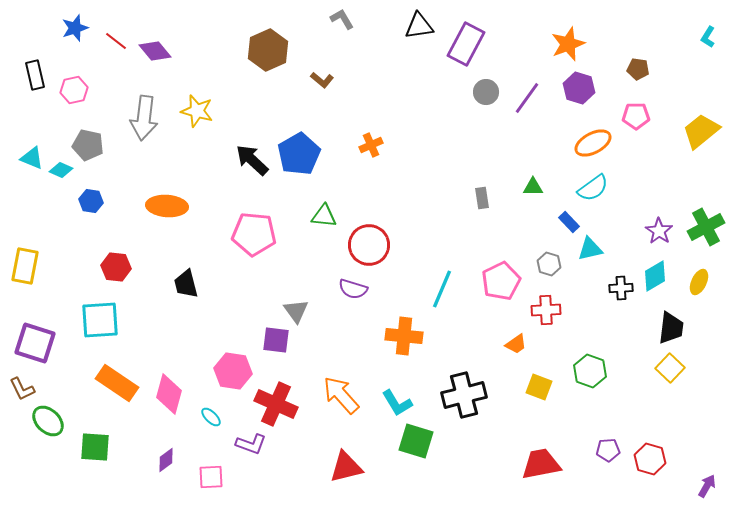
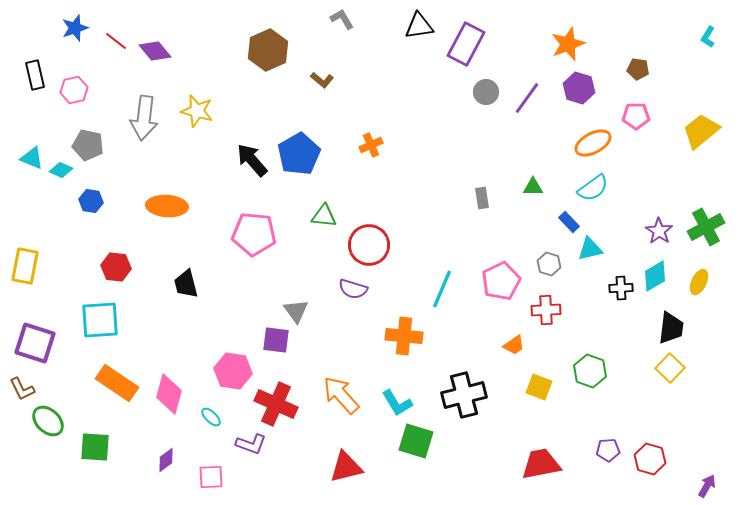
black arrow at (252, 160): rotated 6 degrees clockwise
orange trapezoid at (516, 344): moved 2 px left, 1 px down
